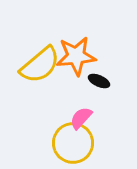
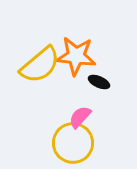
orange star: rotated 12 degrees clockwise
black ellipse: moved 1 px down
pink semicircle: moved 1 px left, 1 px up
